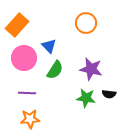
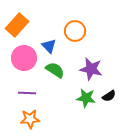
orange circle: moved 11 px left, 8 px down
green semicircle: rotated 90 degrees counterclockwise
black semicircle: moved 2 px down; rotated 40 degrees counterclockwise
